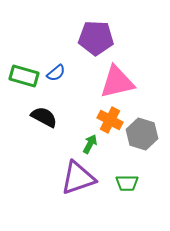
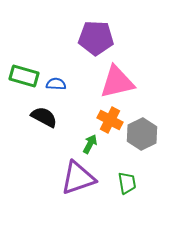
blue semicircle: moved 11 px down; rotated 138 degrees counterclockwise
gray hexagon: rotated 16 degrees clockwise
green trapezoid: rotated 100 degrees counterclockwise
